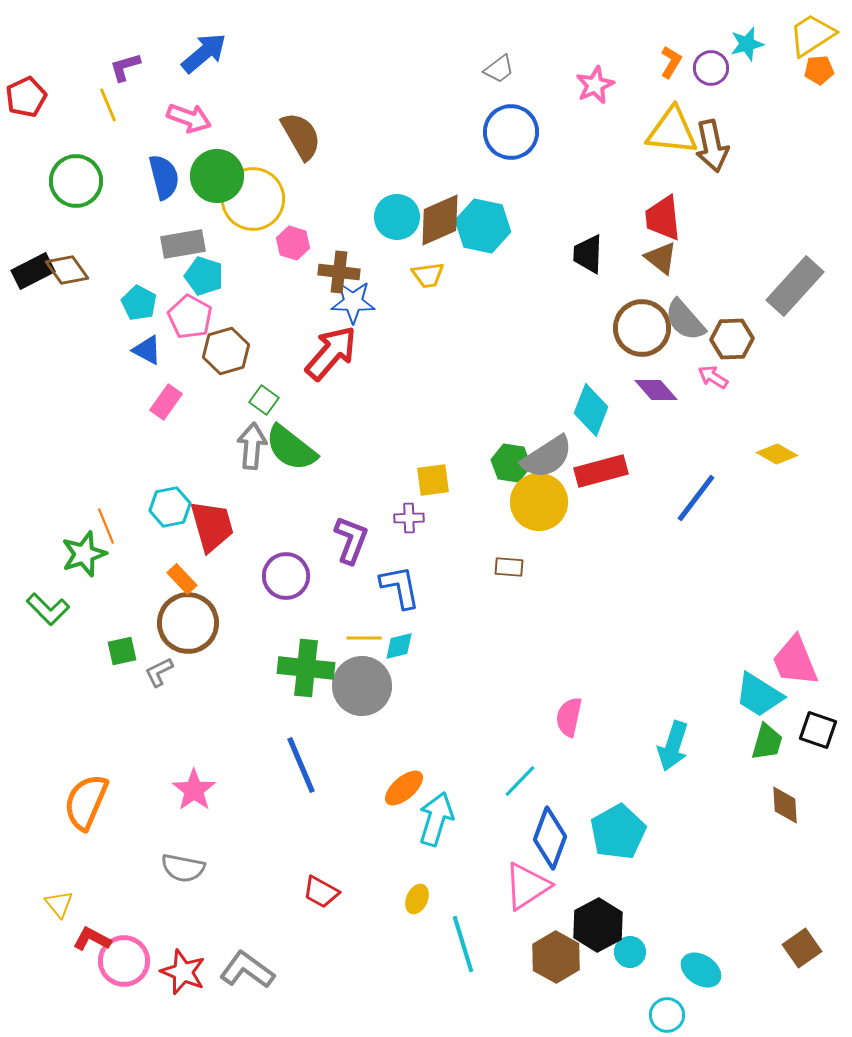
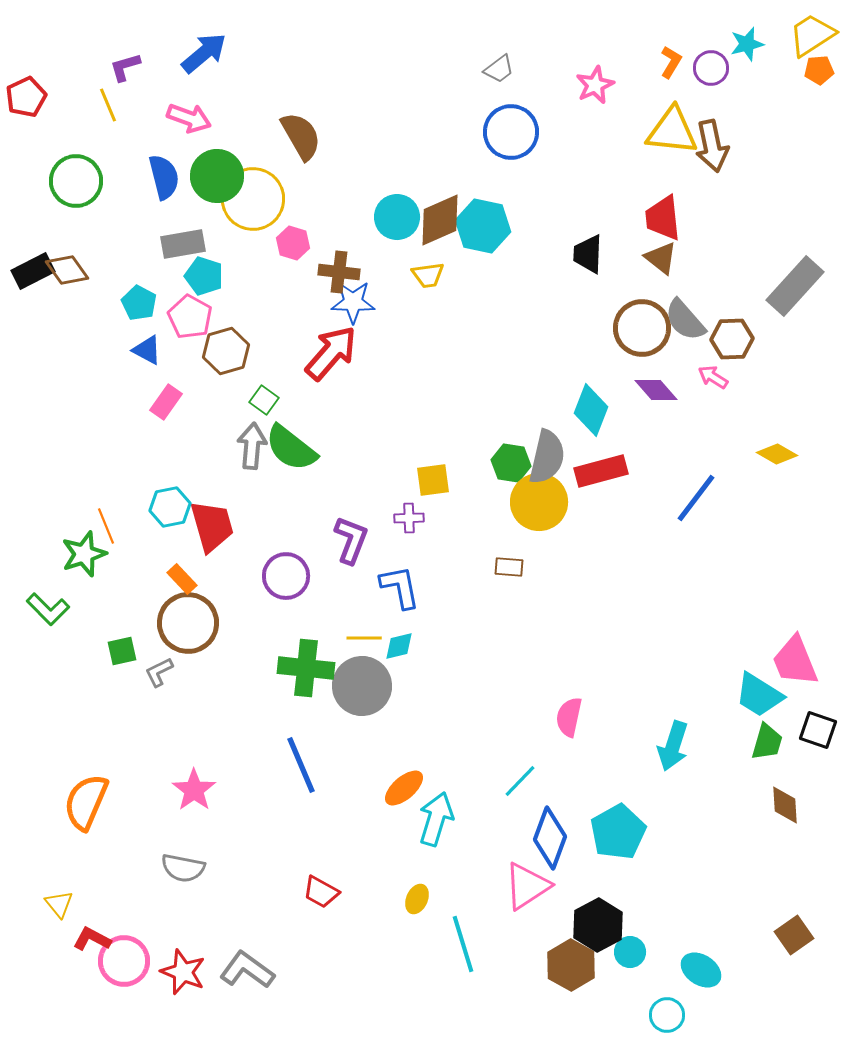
gray semicircle at (547, 457): rotated 44 degrees counterclockwise
brown square at (802, 948): moved 8 px left, 13 px up
brown hexagon at (556, 957): moved 15 px right, 8 px down
